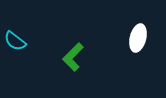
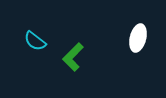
cyan semicircle: moved 20 px right
